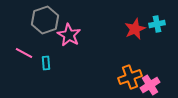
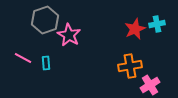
pink line: moved 1 px left, 5 px down
orange cross: moved 11 px up; rotated 10 degrees clockwise
